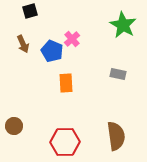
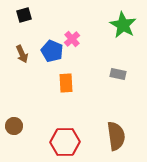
black square: moved 6 px left, 4 px down
brown arrow: moved 1 px left, 10 px down
